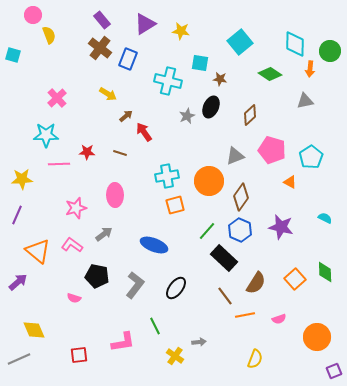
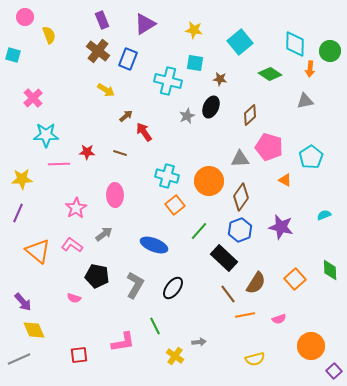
pink circle at (33, 15): moved 8 px left, 2 px down
purple rectangle at (102, 20): rotated 18 degrees clockwise
yellow star at (181, 31): moved 13 px right, 1 px up
brown cross at (100, 48): moved 2 px left, 3 px down
cyan square at (200, 63): moved 5 px left
yellow arrow at (108, 94): moved 2 px left, 4 px up
pink cross at (57, 98): moved 24 px left
pink pentagon at (272, 150): moved 3 px left, 3 px up
gray triangle at (235, 156): moved 5 px right, 3 px down; rotated 18 degrees clockwise
cyan cross at (167, 176): rotated 25 degrees clockwise
orange triangle at (290, 182): moved 5 px left, 2 px up
orange square at (175, 205): rotated 24 degrees counterclockwise
pink star at (76, 208): rotated 15 degrees counterclockwise
purple line at (17, 215): moved 1 px right, 2 px up
cyan semicircle at (325, 218): moved 1 px left, 3 px up; rotated 48 degrees counterclockwise
blue hexagon at (240, 230): rotated 15 degrees clockwise
green line at (207, 231): moved 8 px left
green diamond at (325, 272): moved 5 px right, 2 px up
purple arrow at (18, 282): moved 5 px right, 20 px down; rotated 90 degrees clockwise
gray L-shape at (135, 285): rotated 8 degrees counterclockwise
black ellipse at (176, 288): moved 3 px left
brown line at (225, 296): moved 3 px right, 2 px up
orange circle at (317, 337): moved 6 px left, 9 px down
yellow semicircle at (255, 359): rotated 54 degrees clockwise
purple square at (334, 371): rotated 21 degrees counterclockwise
